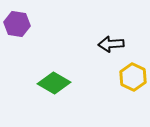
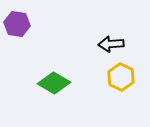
yellow hexagon: moved 12 px left
